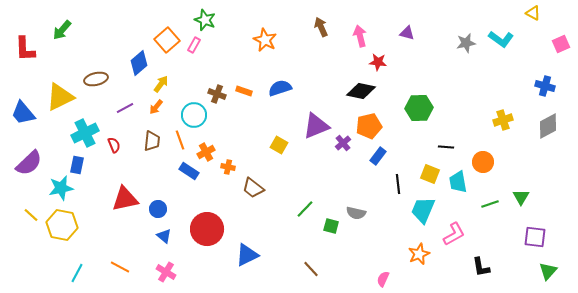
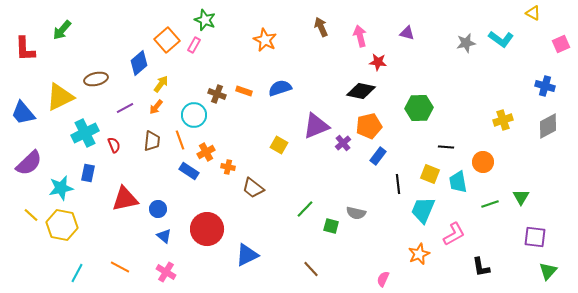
blue rectangle at (77, 165): moved 11 px right, 8 px down
